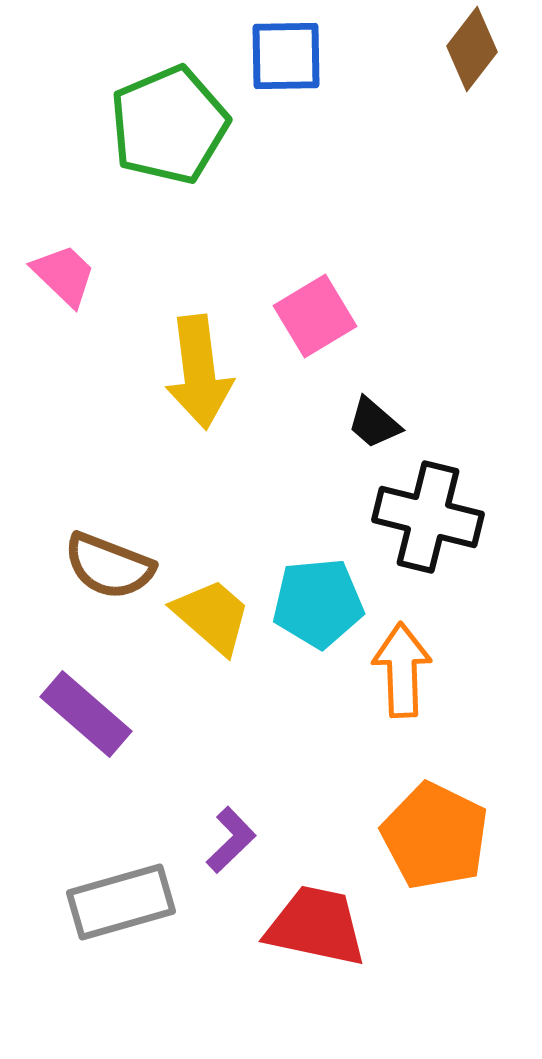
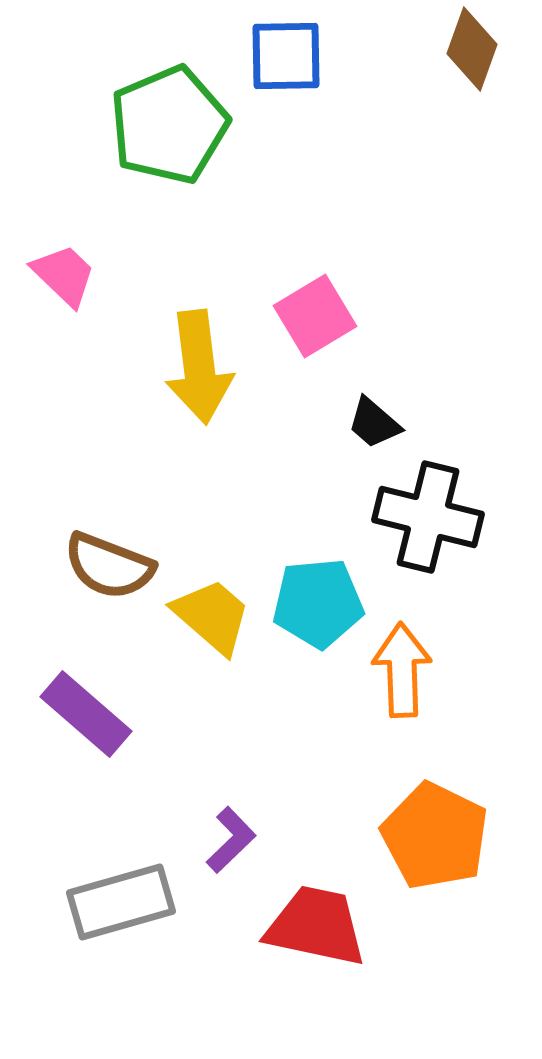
brown diamond: rotated 18 degrees counterclockwise
yellow arrow: moved 5 px up
